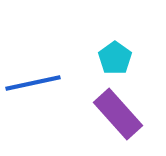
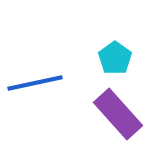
blue line: moved 2 px right
